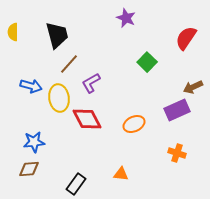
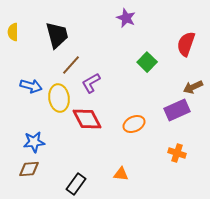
red semicircle: moved 6 px down; rotated 15 degrees counterclockwise
brown line: moved 2 px right, 1 px down
